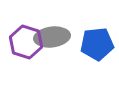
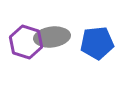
blue pentagon: moved 1 px up
